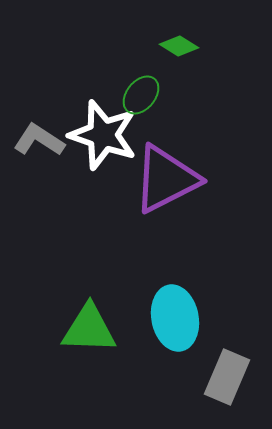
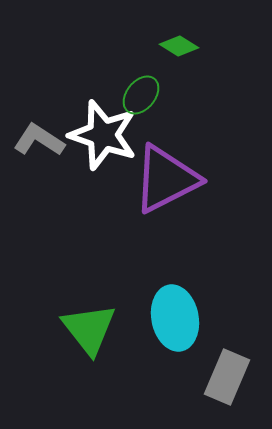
green triangle: rotated 50 degrees clockwise
